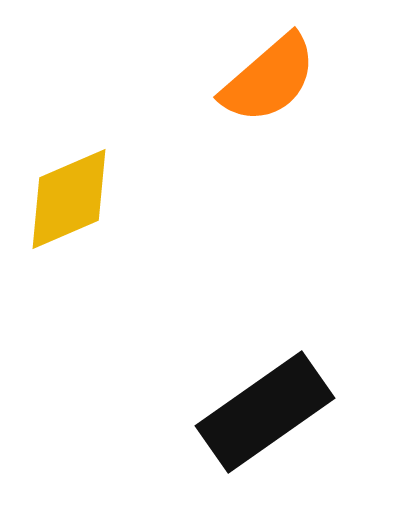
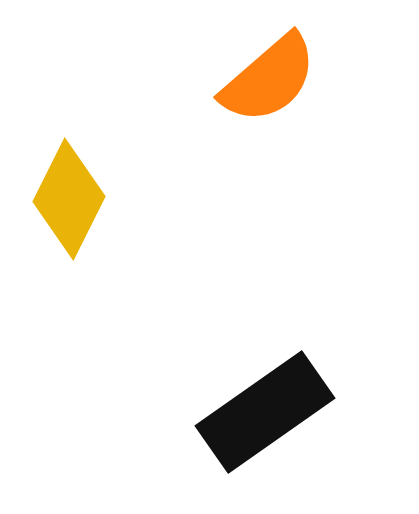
yellow diamond: rotated 40 degrees counterclockwise
